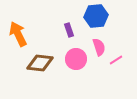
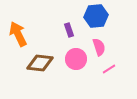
pink line: moved 7 px left, 9 px down
